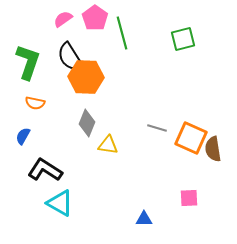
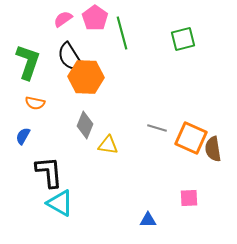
gray diamond: moved 2 px left, 2 px down
black L-shape: moved 4 px right, 2 px down; rotated 52 degrees clockwise
blue triangle: moved 4 px right, 1 px down
